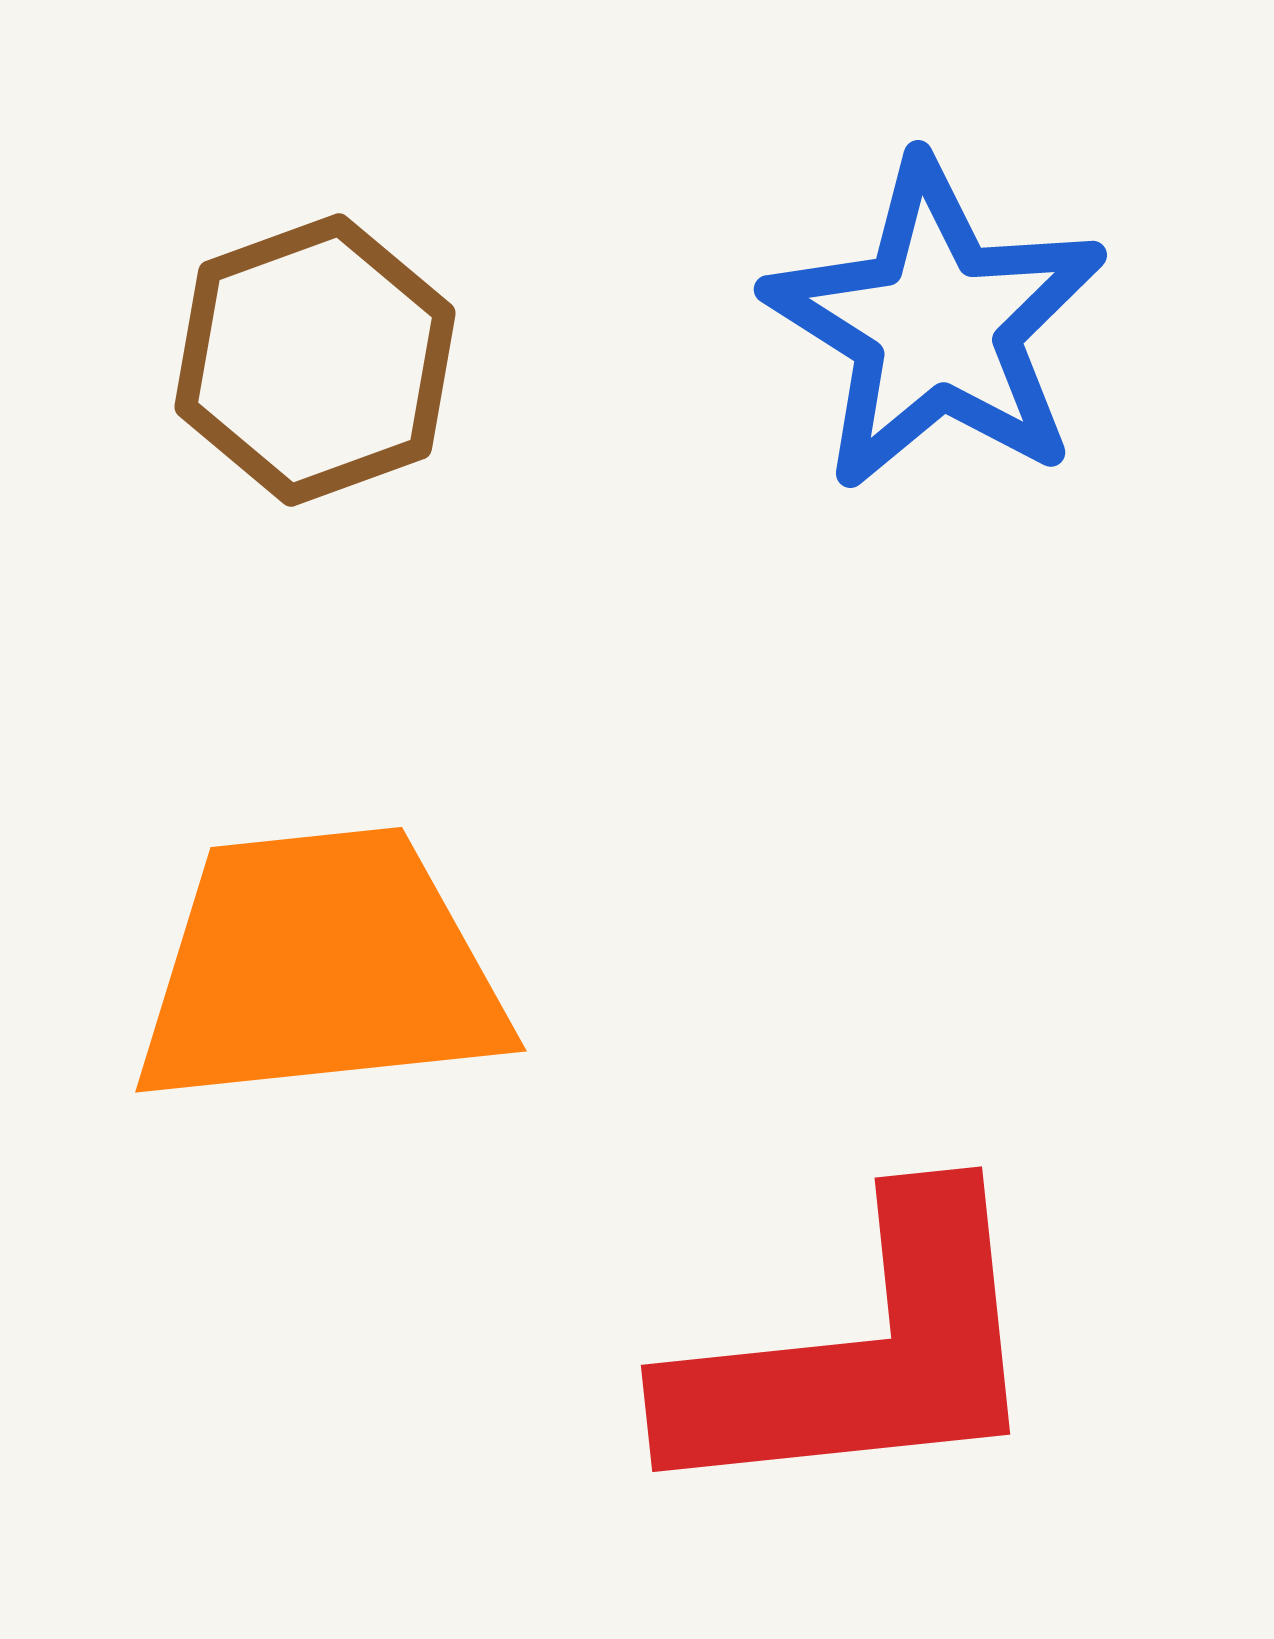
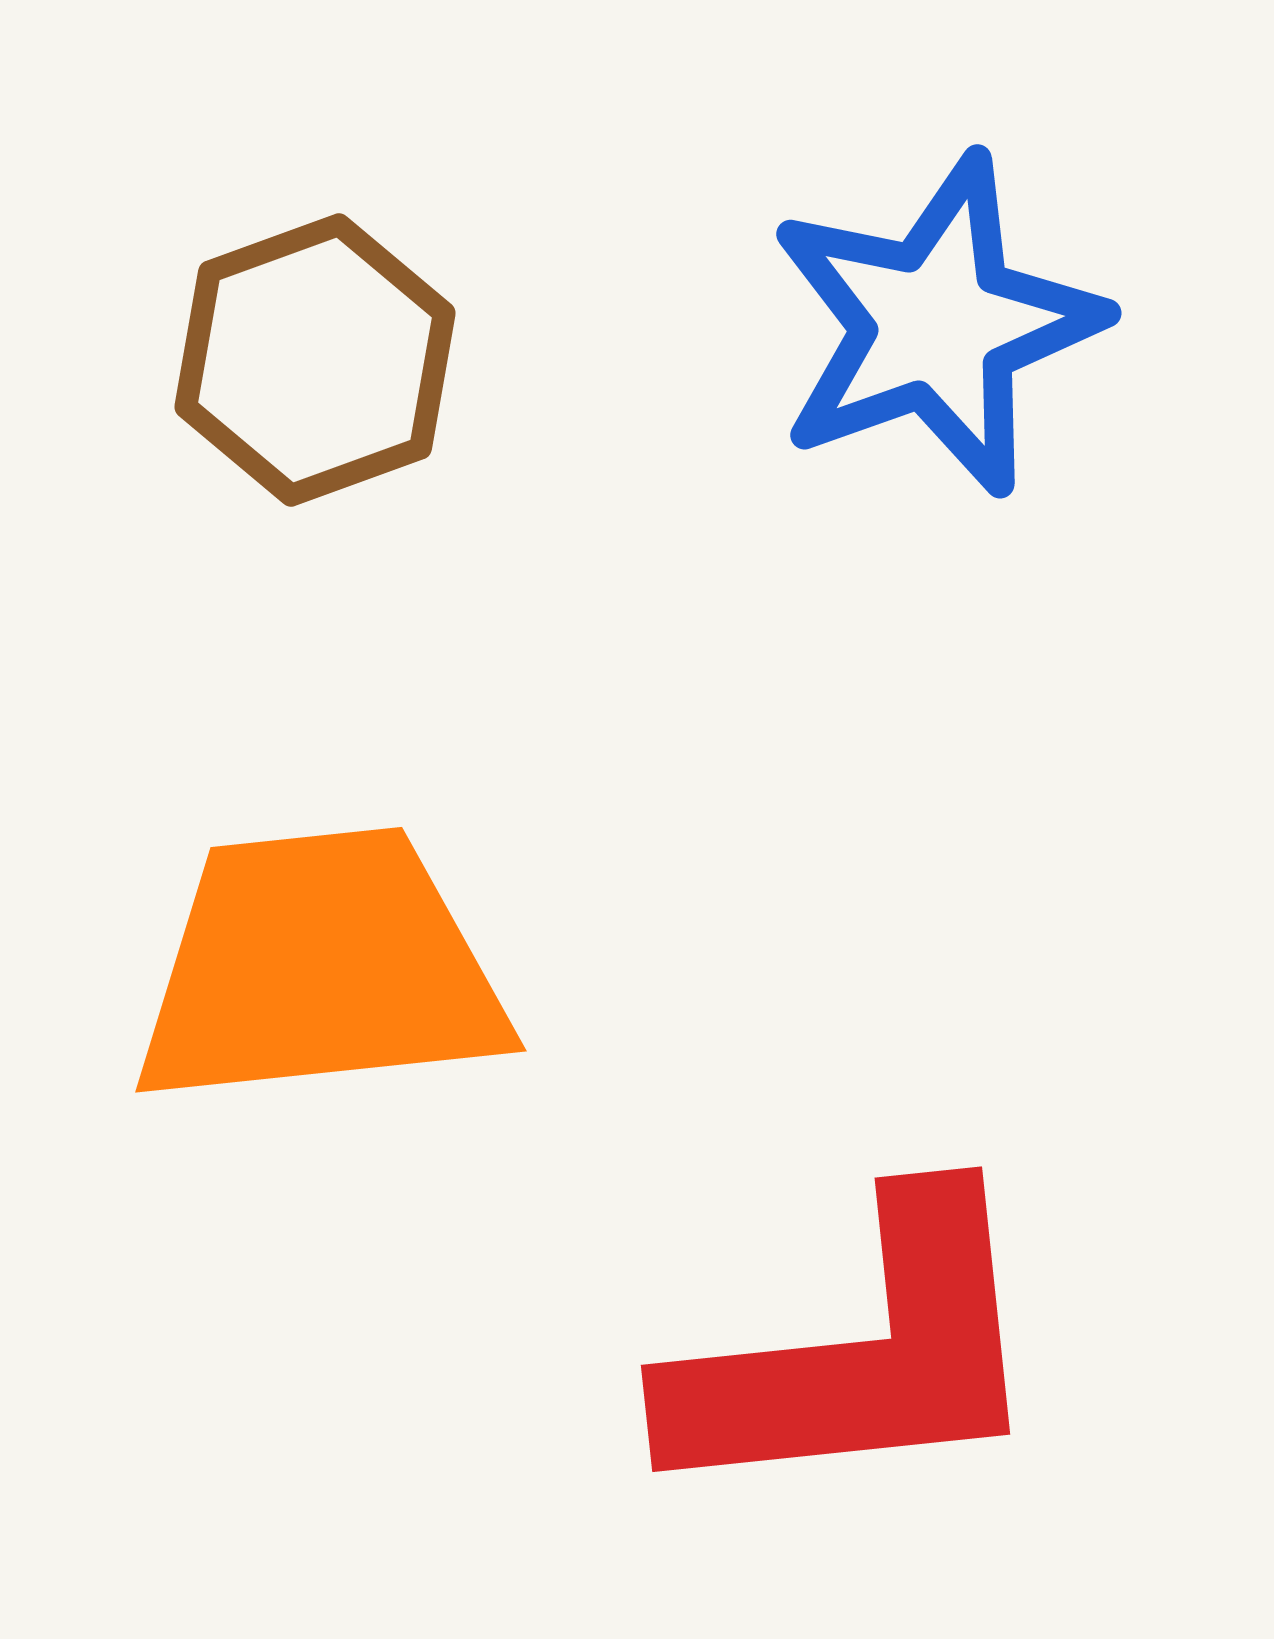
blue star: rotated 20 degrees clockwise
